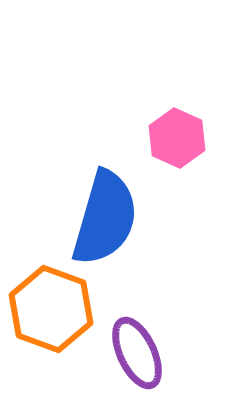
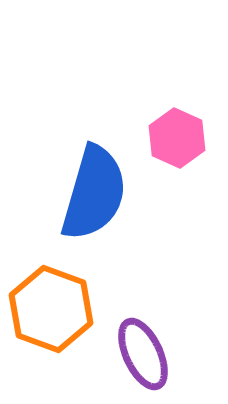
blue semicircle: moved 11 px left, 25 px up
purple ellipse: moved 6 px right, 1 px down
